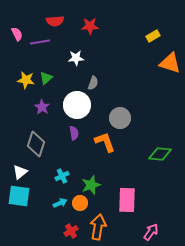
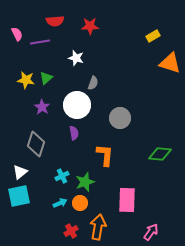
white star: rotated 21 degrees clockwise
orange L-shape: moved 13 px down; rotated 25 degrees clockwise
green star: moved 6 px left, 3 px up
cyan square: rotated 20 degrees counterclockwise
